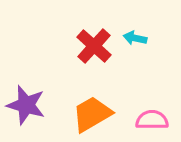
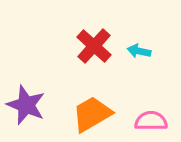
cyan arrow: moved 4 px right, 13 px down
purple star: rotated 6 degrees clockwise
pink semicircle: moved 1 px left, 1 px down
